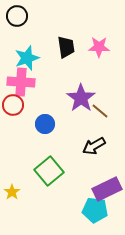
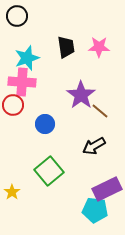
pink cross: moved 1 px right
purple star: moved 3 px up
